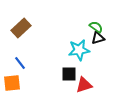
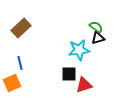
blue line: rotated 24 degrees clockwise
orange square: rotated 18 degrees counterclockwise
